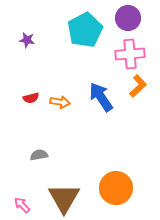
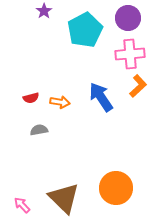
purple star: moved 17 px right, 29 px up; rotated 28 degrees clockwise
gray semicircle: moved 25 px up
brown triangle: rotated 16 degrees counterclockwise
